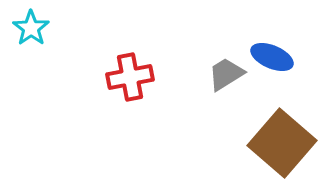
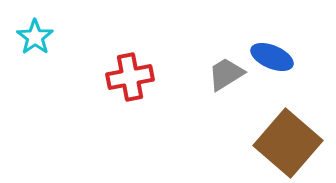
cyan star: moved 4 px right, 9 px down
brown square: moved 6 px right
